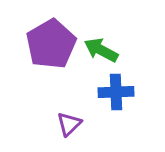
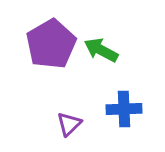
blue cross: moved 8 px right, 17 px down
